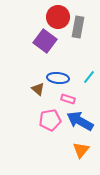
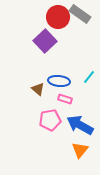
gray rectangle: moved 2 px right, 13 px up; rotated 65 degrees counterclockwise
purple square: rotated 10 degrees clockwise
blue ellipse: moved 1 px right, 3 px down
pink rectangle: moved 3 px left
blue arrow: moved 4 px down
orange triangle: moved 1 px left
